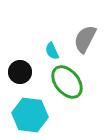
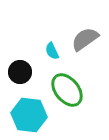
gray semicircle: rotated 28 degrees clockwise
green ellipse: moved 8 px down
cyan hexagon: moved 1 px left
